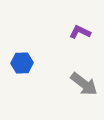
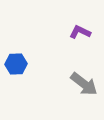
blue hexagon: moved 6 px left, 1 px down
